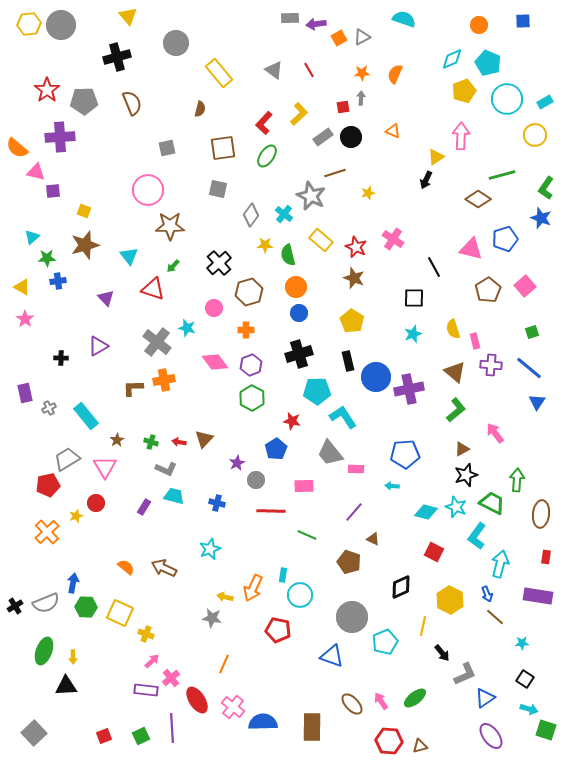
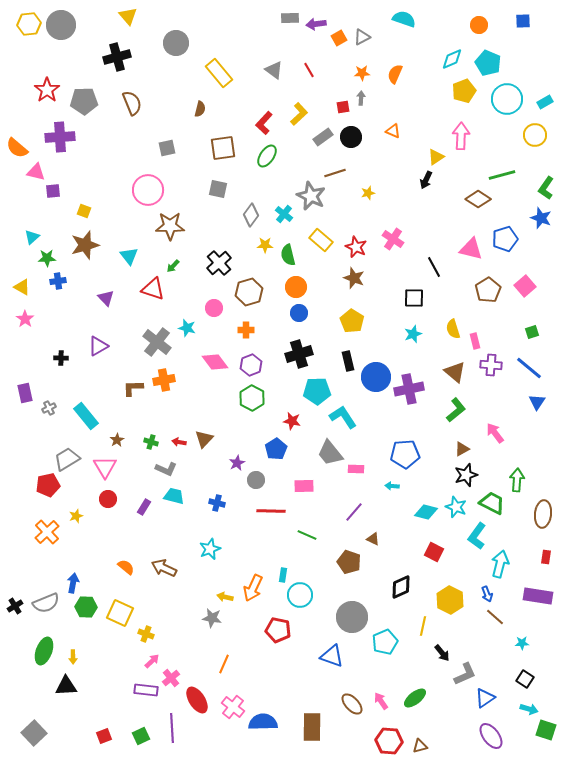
red circle at (96, 503): moved 12 px right, 4 px up
brown ellipse at (541, 514): moved 2 px right
